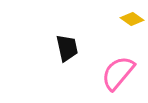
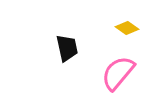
yellow diamond: moved 5 px left, 9 px down
